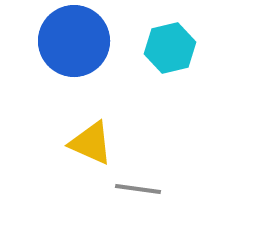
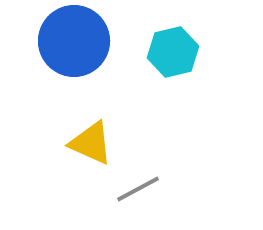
cyan hexagon: moved 3 px right, 4 px down
gray line: rotated 36 degrees counterclockwise
